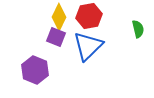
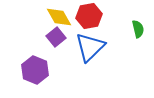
yellow diamond: rotated 56 degrees counterclockwise
purple square: rotated 30 degrees clockwise
blue triangle: moved 2 px right, 1 px down
